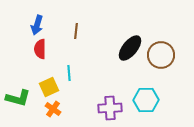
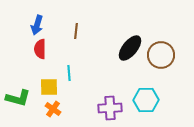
yellow square: rotated 24 degrees clockwise
